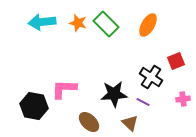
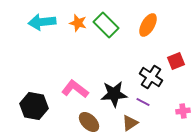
green rectangle: moved 1 px down
pink L-shape: moved 11 px right; rotated 36 degrees clockwise
pink cross: moved 12 px down
brown triangle: rotated 42 degrees clockwise
